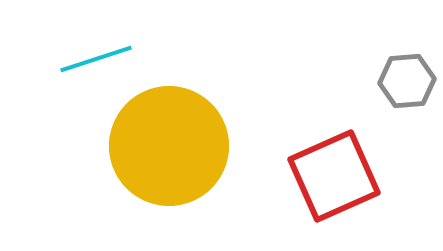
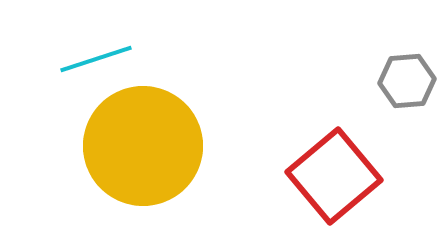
yellow circle: moved 26 px left
red square: rotated 16 degrees counterclockwise
